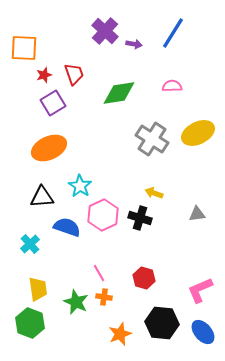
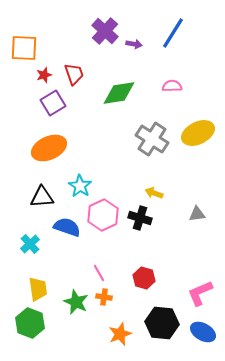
pink L-shape: moved 3 px down
blue ellipse: rotated 20 degrees counterclockwise
